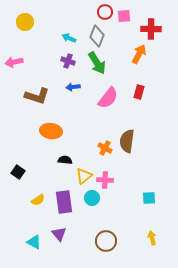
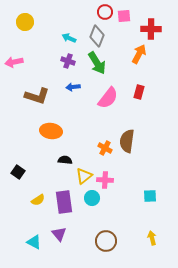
cyan square: moved 1 px right, 2 px up
